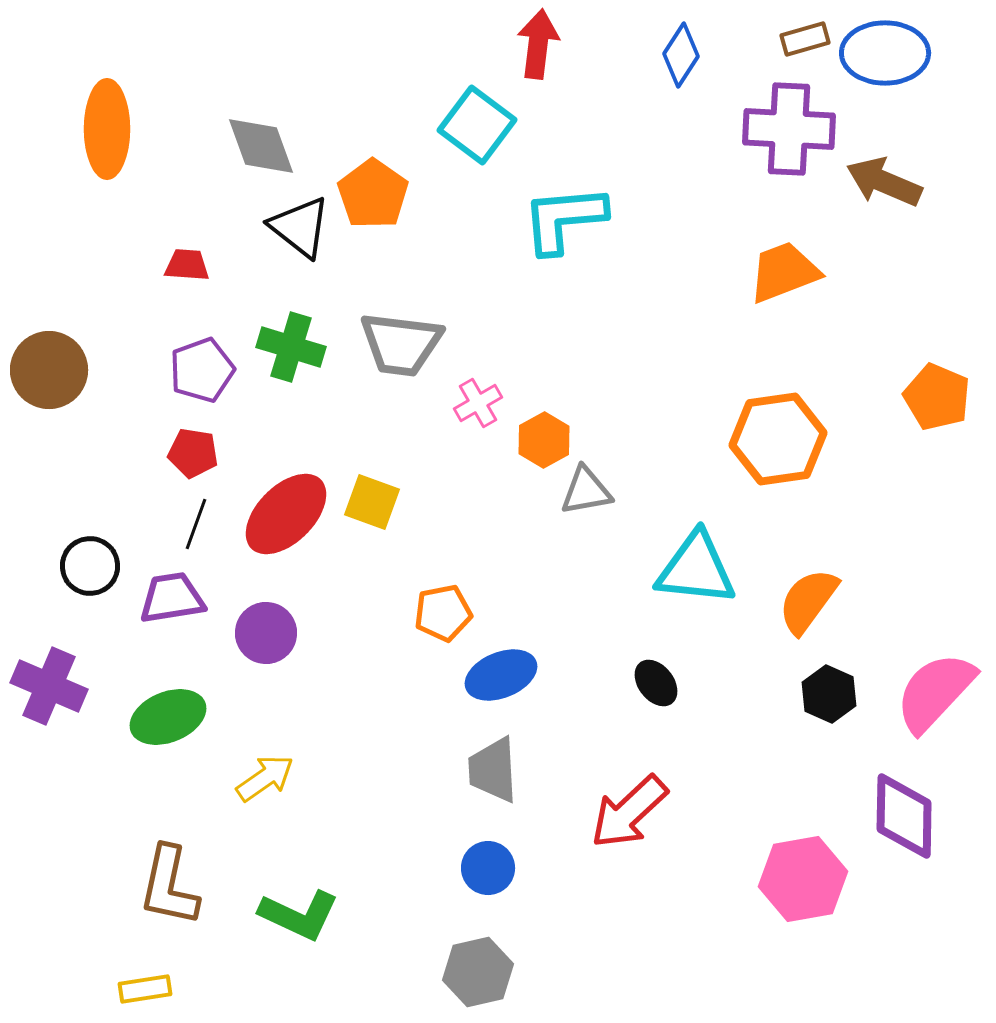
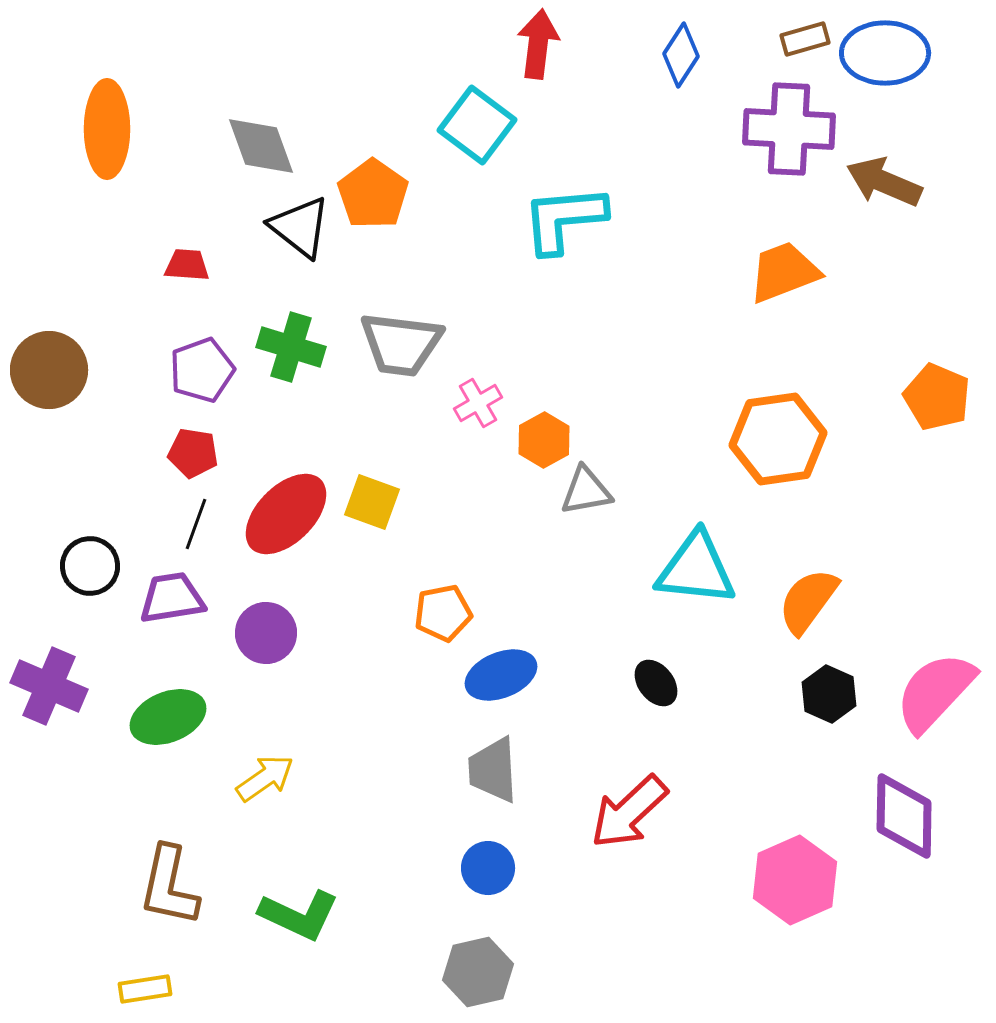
pink hexagon at (803, 879): moved 8 px left, 1 px down; rotated 14 degrees counterclockwise
